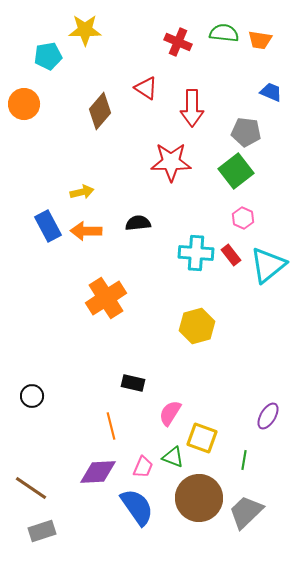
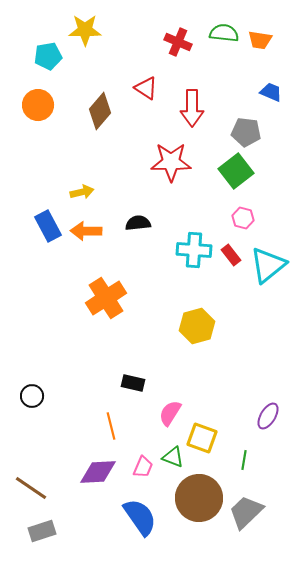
orange circle: moved 14 px right, 1 px down
pink hexagon: rotated 10 degrees counterclockwise
cyan cross: moved 2 px left, 3 px up
blue semicircle: moved 3 px right, 10 px down
